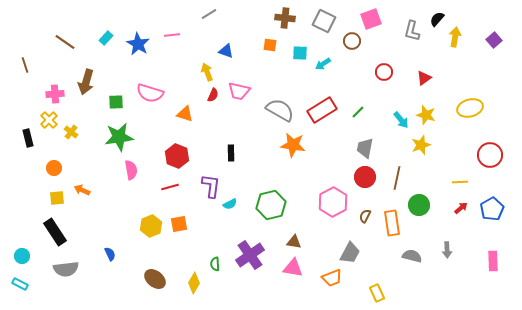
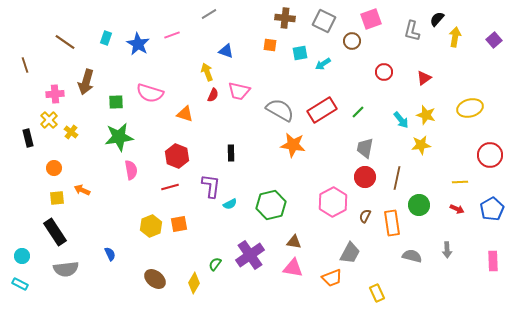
pink line at (172, 35): rotated 14 degrees counterclockwise
cyan rectangle at (106, 38): rotated 24 degrees counterclockwise
cyan square at (300, 53): rotated 14 degrees counterclockwise
yellow star at (421, 145): rotated 12 degrees clockwise
red arrow at (461, 208): moved 4 px left, 1 px down; rotated 64 degrees clockwise
green semicircle at (215, 264): rotated 40 degrees clockwise
